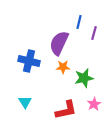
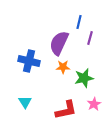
purple line: moved 4 px left, 5 px down
